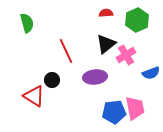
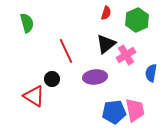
red semicircle: rotated 112 degrees clockwise
blue semicircle: rotated 120 degrees clockwise
black circle: moved 1 px up
pink trapezoid: moved 2 px down
